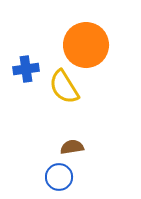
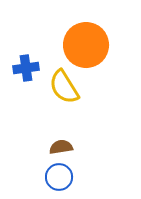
blue cross: moved 1 px up
brown semicircle: moved 11 px left
